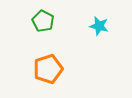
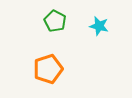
green pentagon: moved 12 px right
